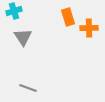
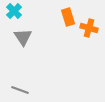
cyan cross: rotated 28 degrees counterclockwise
orange cross: rotated 18 degrees clockwise
gray line: moved 8 px left, 2 px down
